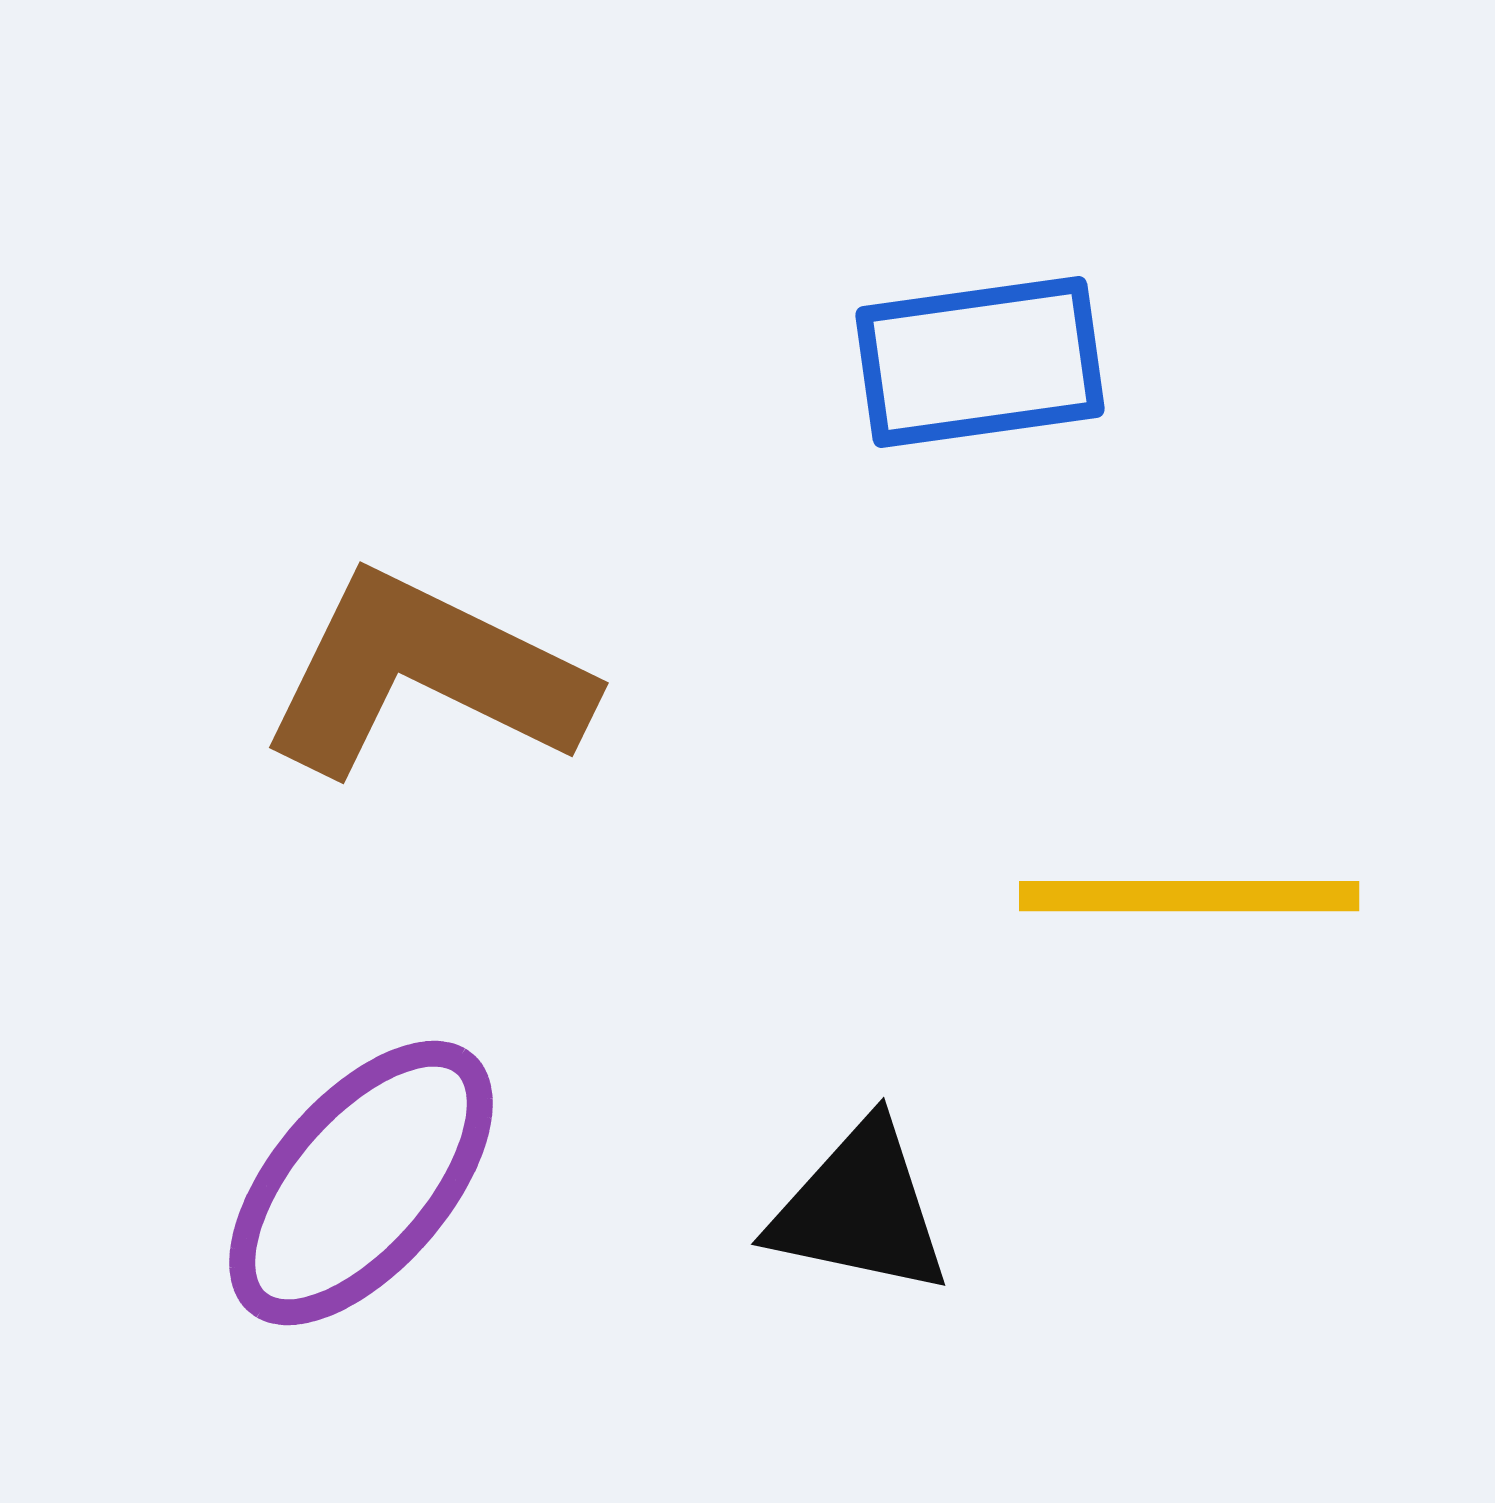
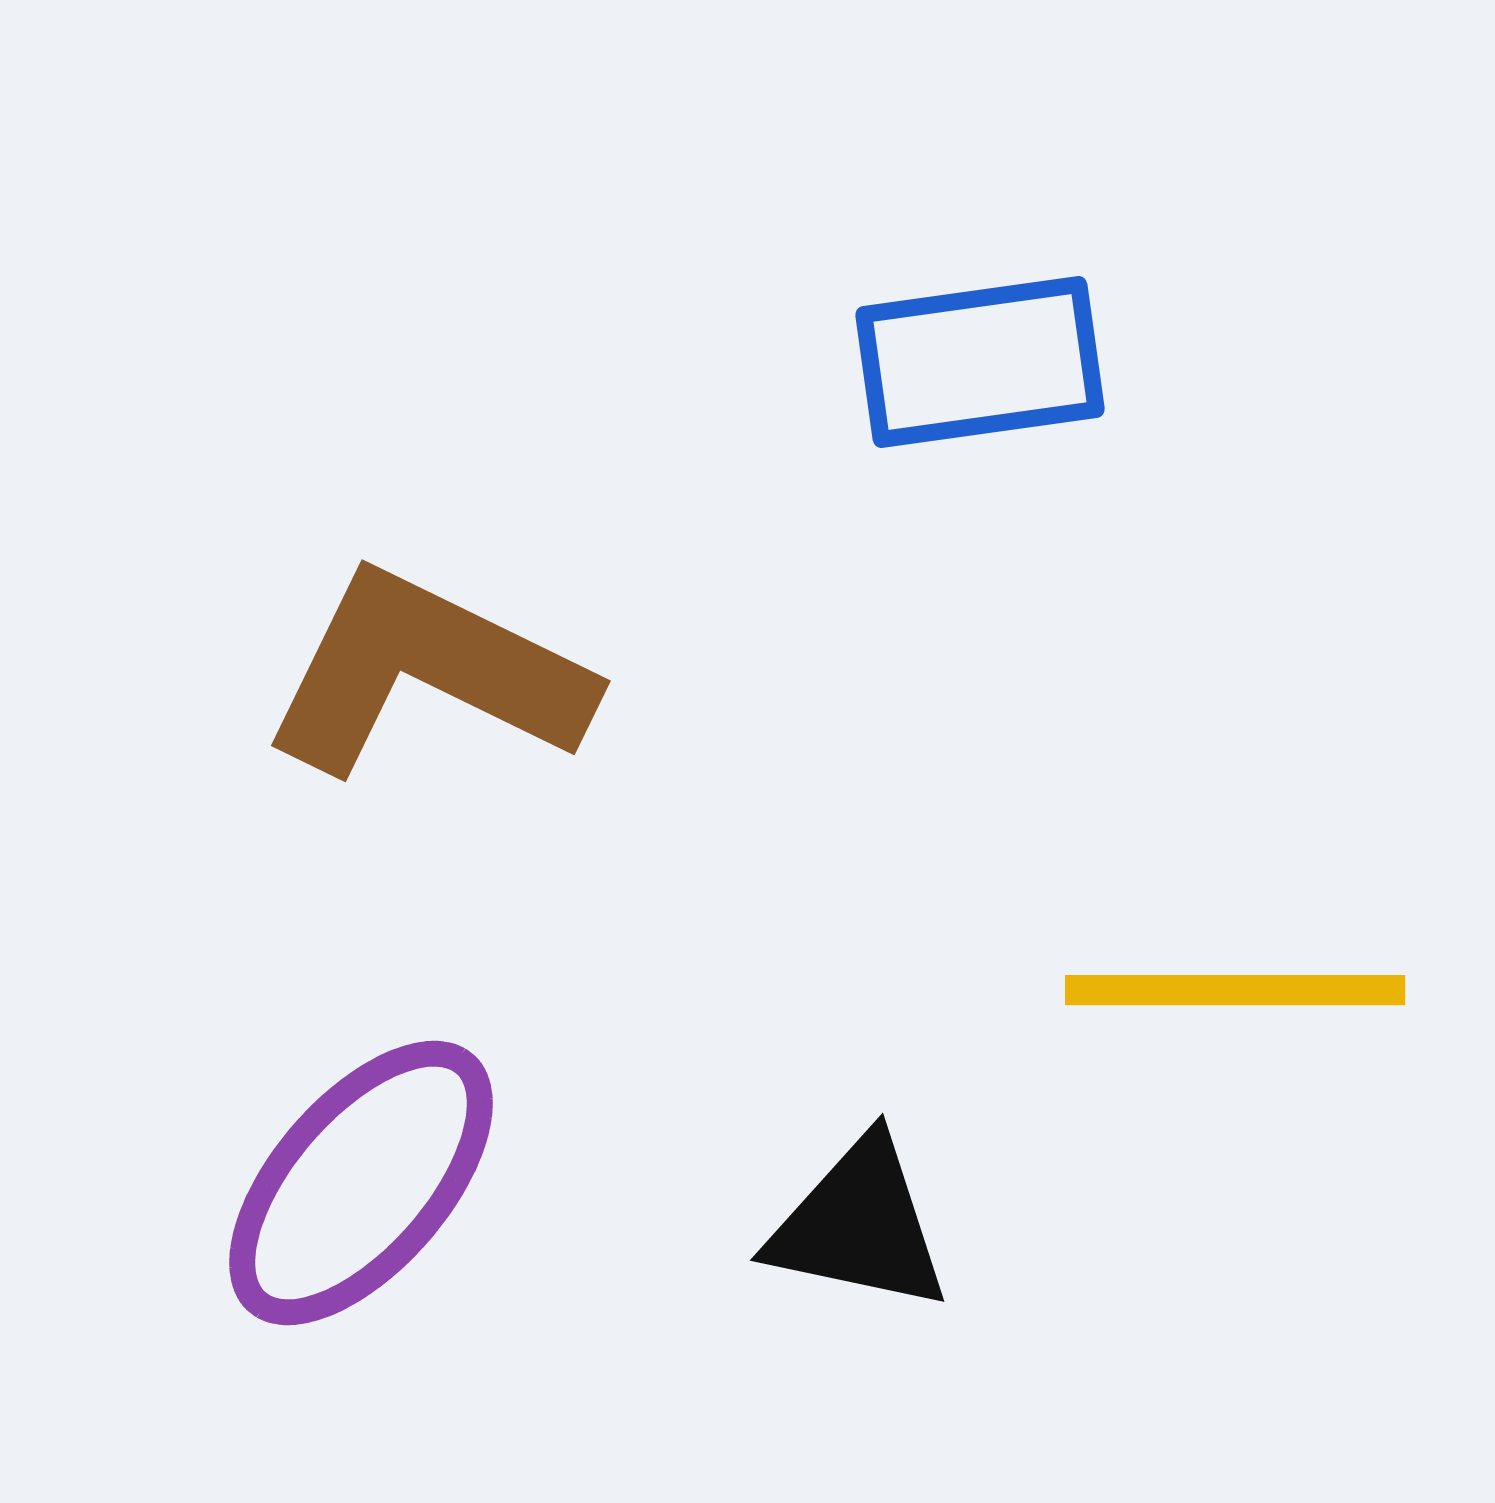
brown L-shape: moved 2 px right, 2 px up
yellow line: moved 46 px right, 94 px down
black triangle: moved 1 px left, 16 px down
